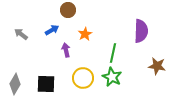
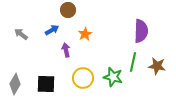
green line: moved 20 px right, 9 px down
green star: moved 1 px right; rotated 12 degrees counterclockwise
